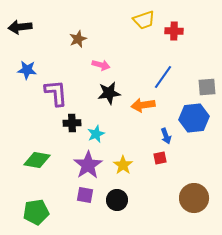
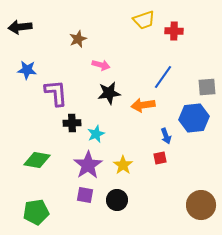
brown circle: moved 7 px right, 7 px down
